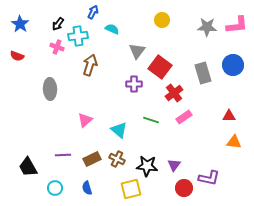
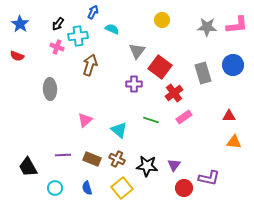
brown rectangle: rotated 48 degrees clockwise
yellow square: moved 9 px left, 1 px up; rotated 25 degrees counterclockwise
